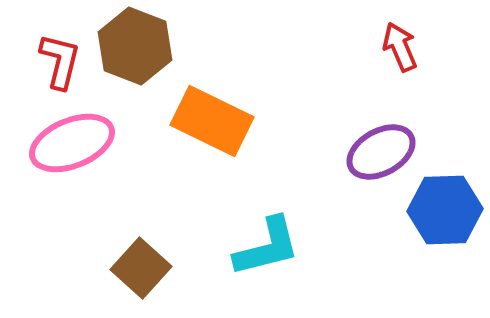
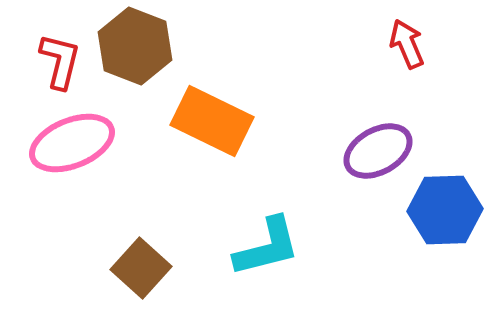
red arrow: moved 7 px right, 3 px up
purple ellipse: moved 3 px left, 1 px up
